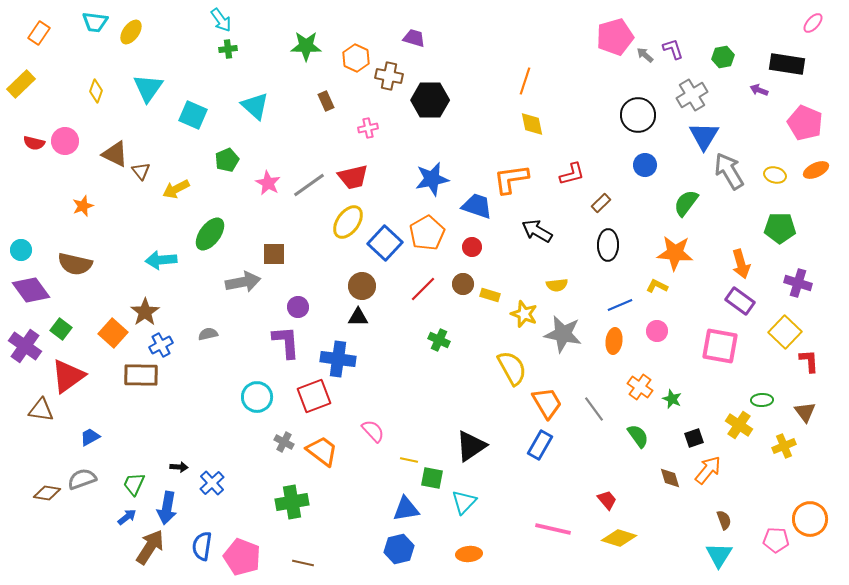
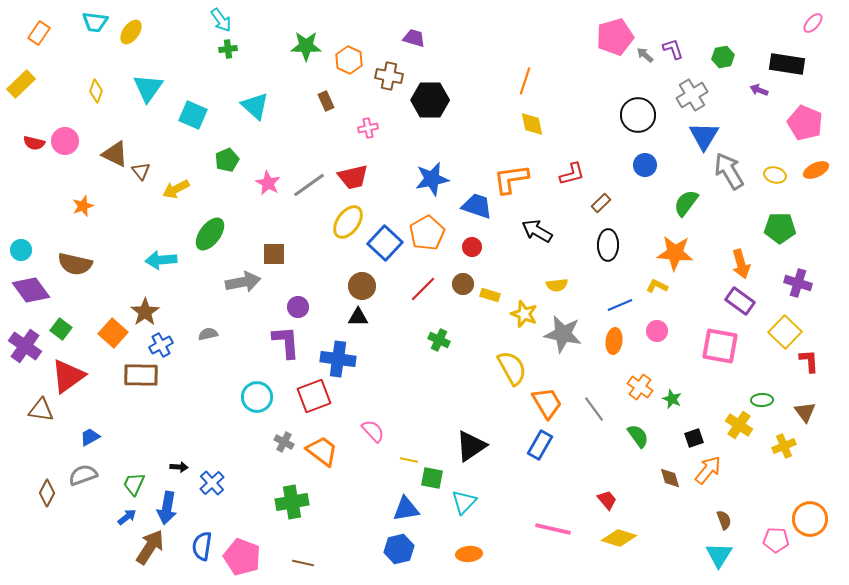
orange hexagon at (356, 58): moved 7 px left, 2 px down
gray semicircle at (82, 479): moved 1 px right, 4 px up
brown diamond at (47, 493): rotated 72 degrees counterclockwise
